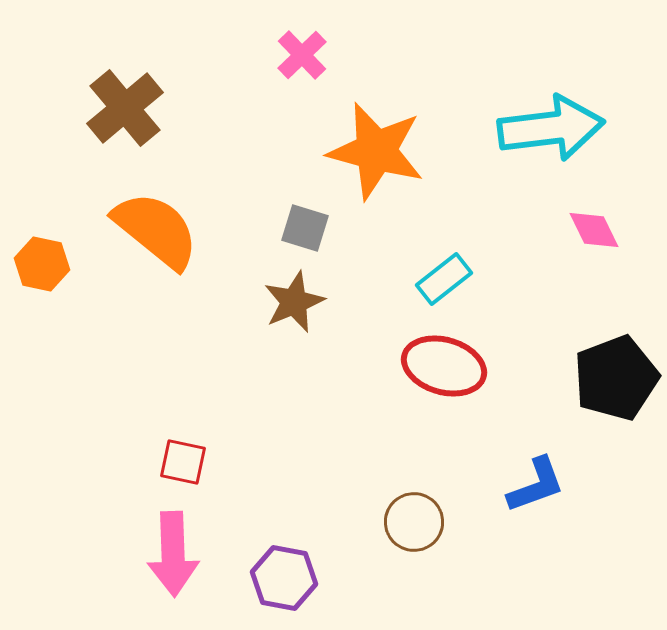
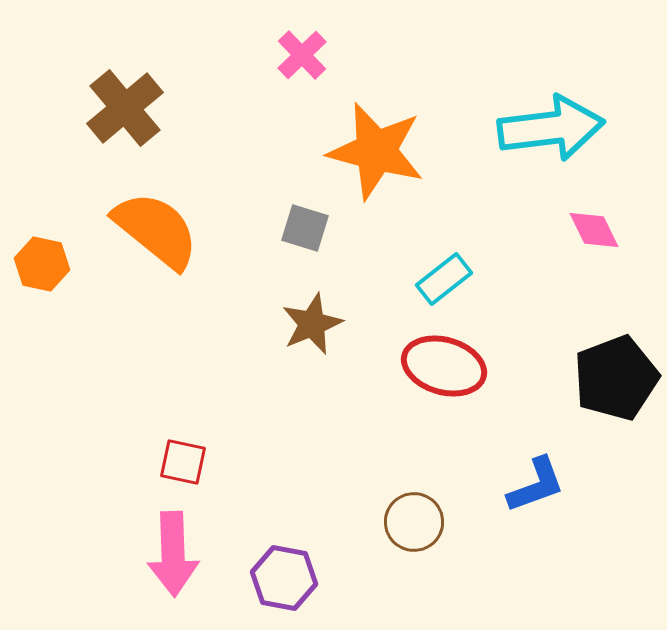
brown star: moved 18 px right, 22 px down
